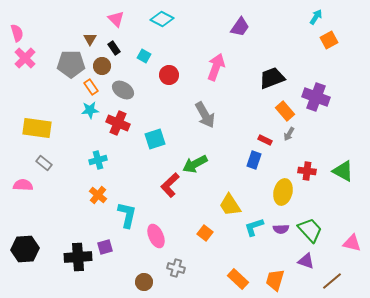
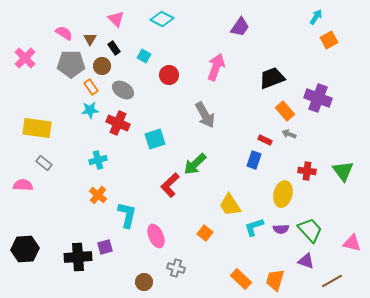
pink semicircle at (17, 33): moved 47 px right; rotated 42 degrees counterclockwise
purple cross at (316, 97): moved 2 px right, 1 px down
gray arrow at (289, 134): rotated 80 degrees clockwise
green arrow at (195, 164): rotated 15 degrees counterclockwise
green triangle at (343, 171): rotated 25 degrees clockwise
yellow ellipse at (283, 192): moved 2 px down
orange rectangle at (238, 279): moved 3 px right
brown line at (332, 281): rotated 10 degrees clockwise
